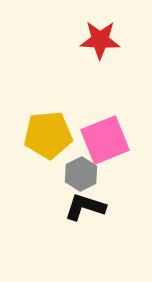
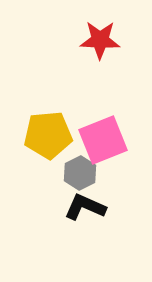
pink square: moved 2 px left
gray hexagon: moved 1 px left, 1 px up
black L-shape: rotated 6 degrees clockwise
